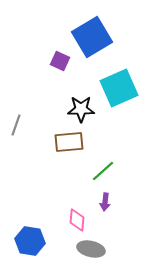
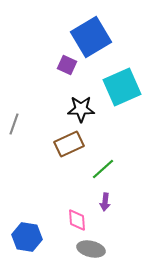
blue square: moved 1 px left
purple square: moved 7 px right, 4 px down
cyan square: moved 3 px right, 1 px up
gray line: moved 2 px left, 1 px up
brown rectangle: moved 2 px down; rotated 20 degrees counterclockwise
green line: moved 2 px up
pink diamond: rotated 10 degrees counterclockwise
blue hexagon: moved 3 px left, 4 px up
